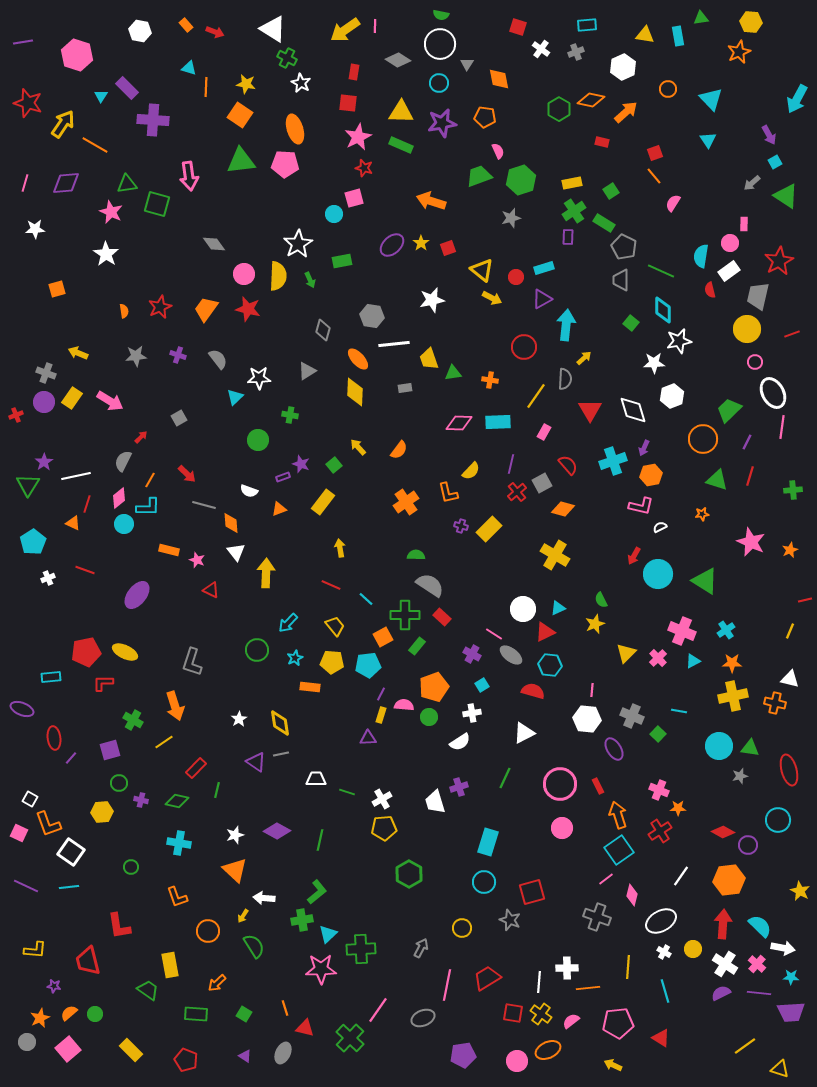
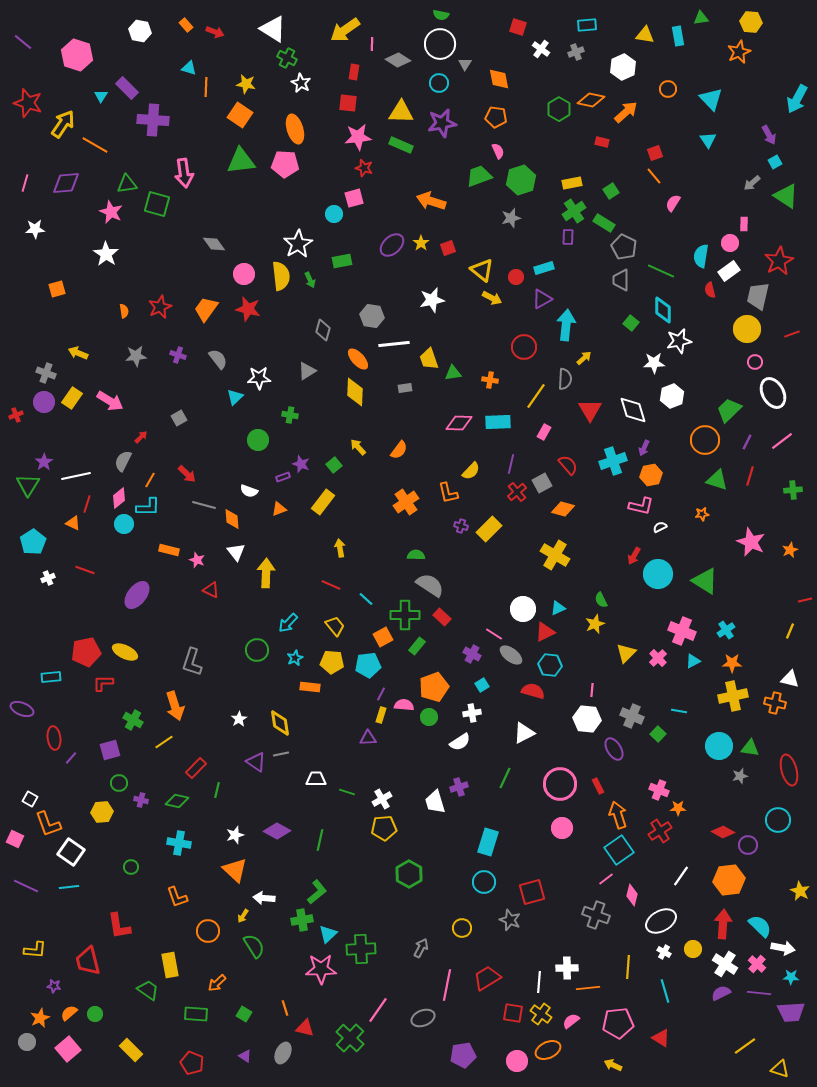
pink line at (375, 26): moved 3 px left, 18 px down
purple line at (23, 42): rotated 48 degrees clockwise
gray triangle at (467, 64): moved 2 px left
orange pentagon at (485, 117): moved 11 px right
pink star at (358, 137): rotated 20 degrees clockwise
pink arrow at (189, 176): moved 5 px left, 3 px up
yellow semicircle at (278, 276): moved 3 px right; rotated 8 degrees counterclockwise
pink line at (782, 427): moved 14 px down; rotated 45 degrees clockwise
orange circle at (703, 439): moved 2 px right, 1 px down
orange diamond at (231, 523): moved 1 px right, 4 px up
pink square at (19, 833): moved 4 px left, 6 px down
gray cross at (597, 917): moved 1 px left, 2 px up
red pentagon at (186, 1060): moved 6 px right, 3 px down
